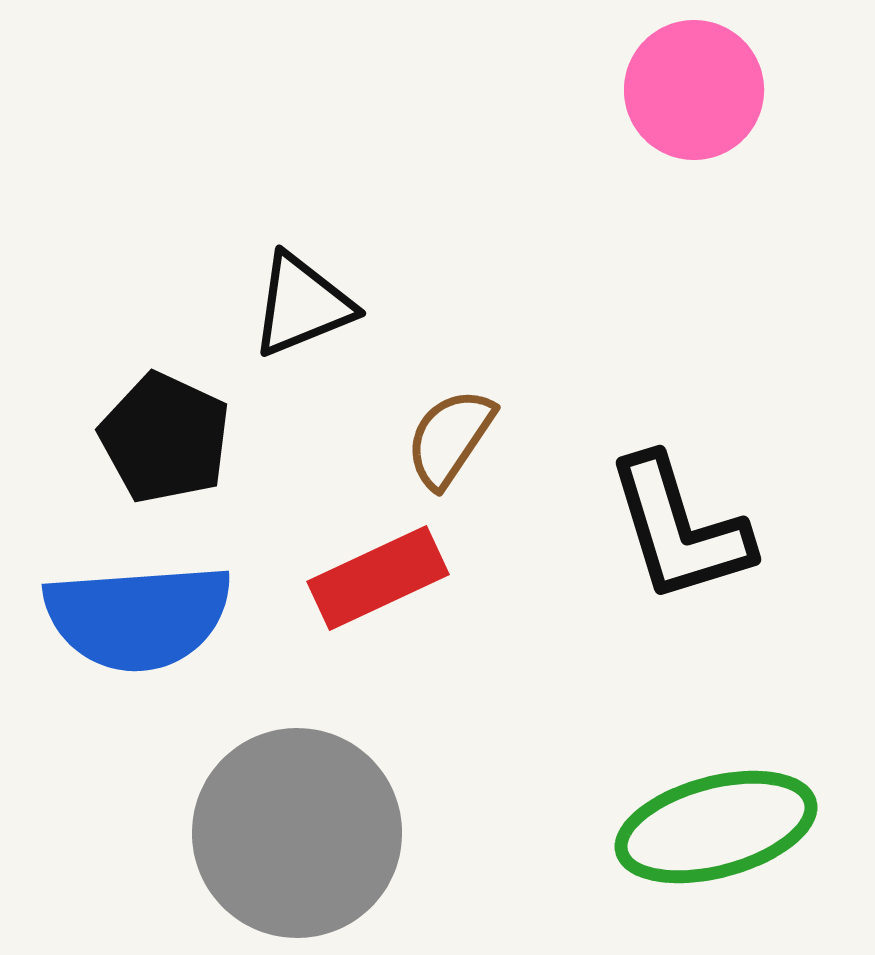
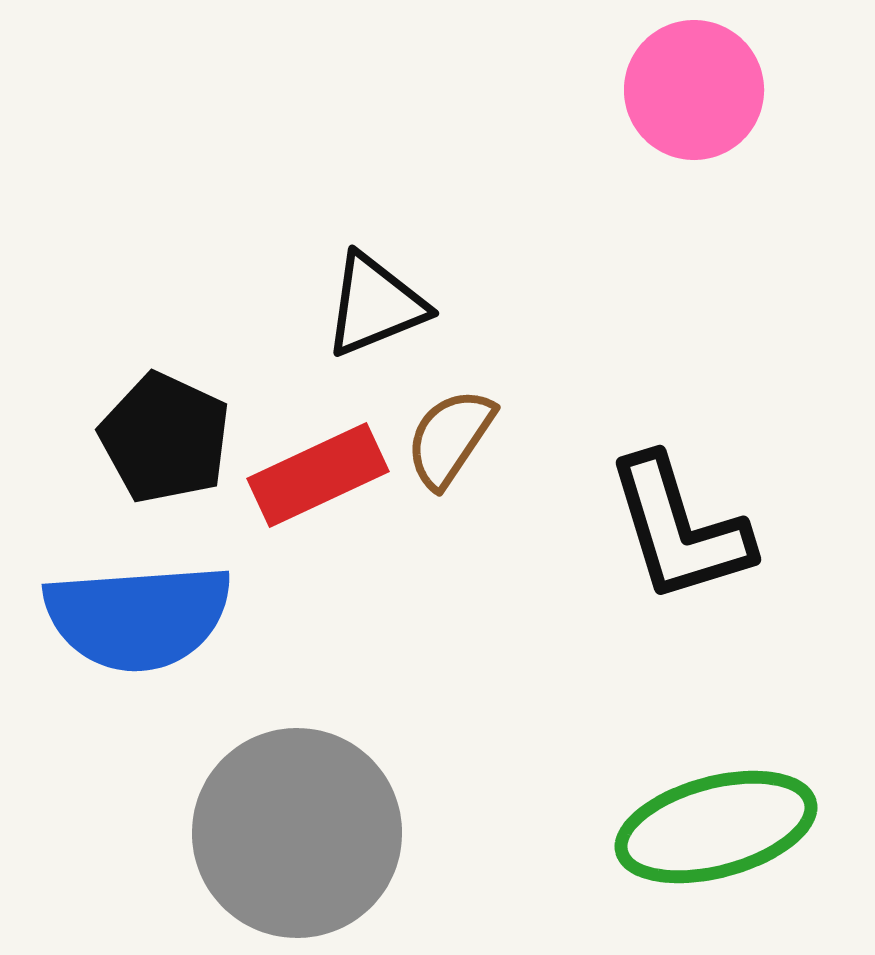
black triangle: moved 73 px right
red rectangle: moved 60 px left, 103 px up
